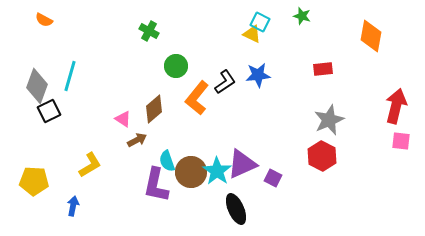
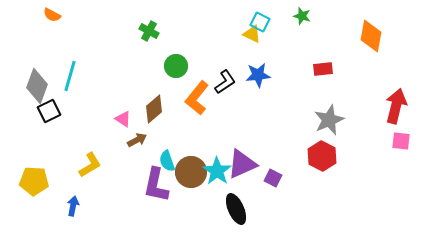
orange semicircle: moved 8 px right, 5 px up
